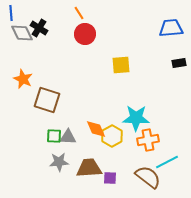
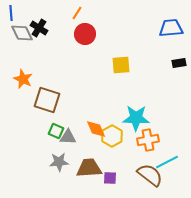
orange line: moved 2 px left; rotated 64 degrees clockwise
green square: moved 2 px right, 5 px up; rotated 21 degrees clockwise
brown semicircle: moved 2 px right, 2 px up
